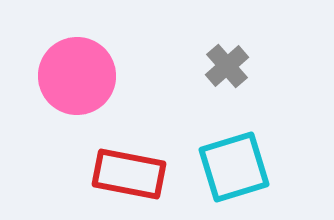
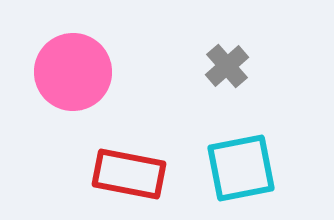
pink circle: moved 4 px left, 4 px up
cyan square: moved 7 px right, 1 px down; rotated 6 degrees clockwise
